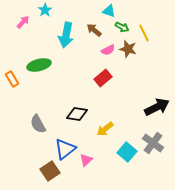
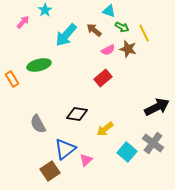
cyan arrow: rotated 30 degrees clockwise
